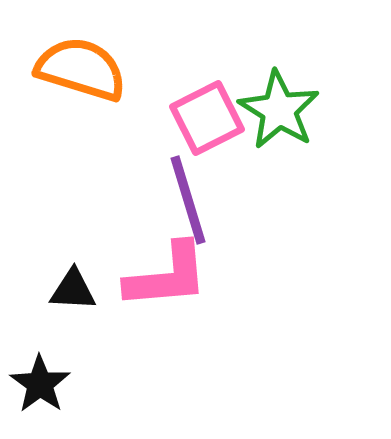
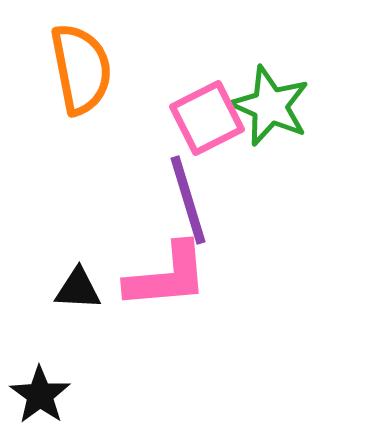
orange semicircle: rotated 62 degrees clockwise
green star: moved 9 px left, 4 px up; rotated 8 degrees counterclockwise
black triangle: moved 5 px right, 1 px up
black star: moved 11 px down
